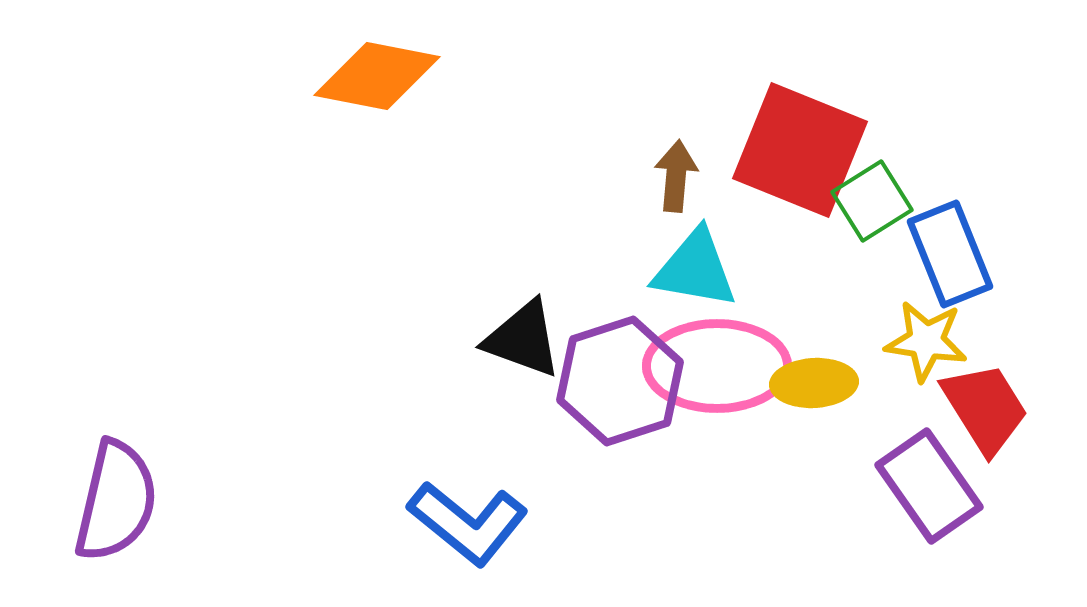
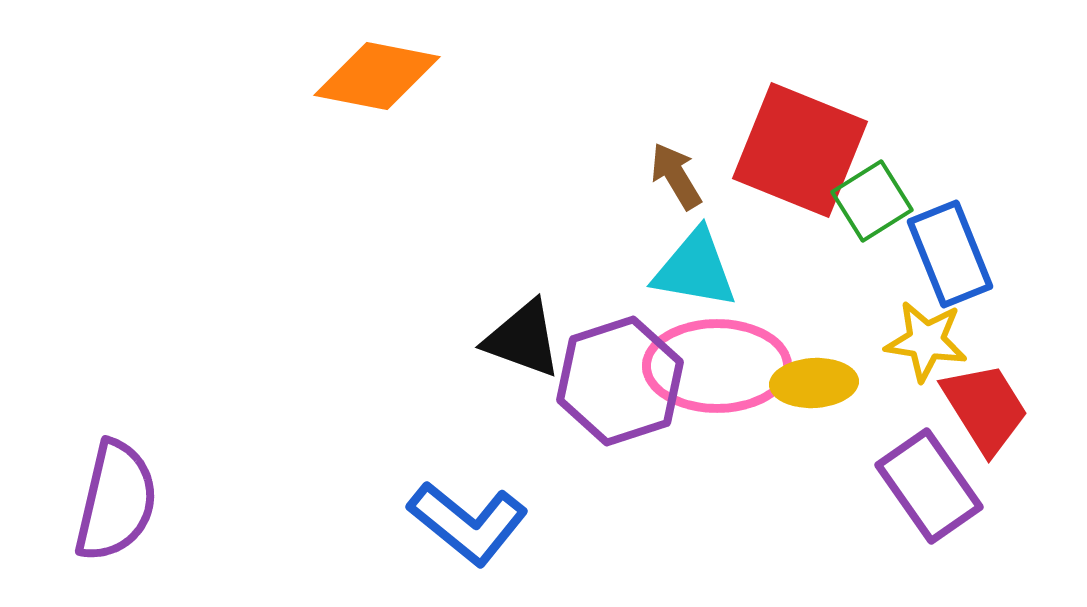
brown arrow: rotated 36 degrees counterclockwise
